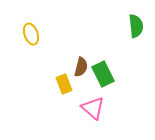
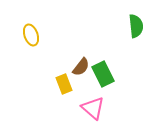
yellow ellipse: moved 1 px down
brown semicircle: rotated 24 degrees clockwise
